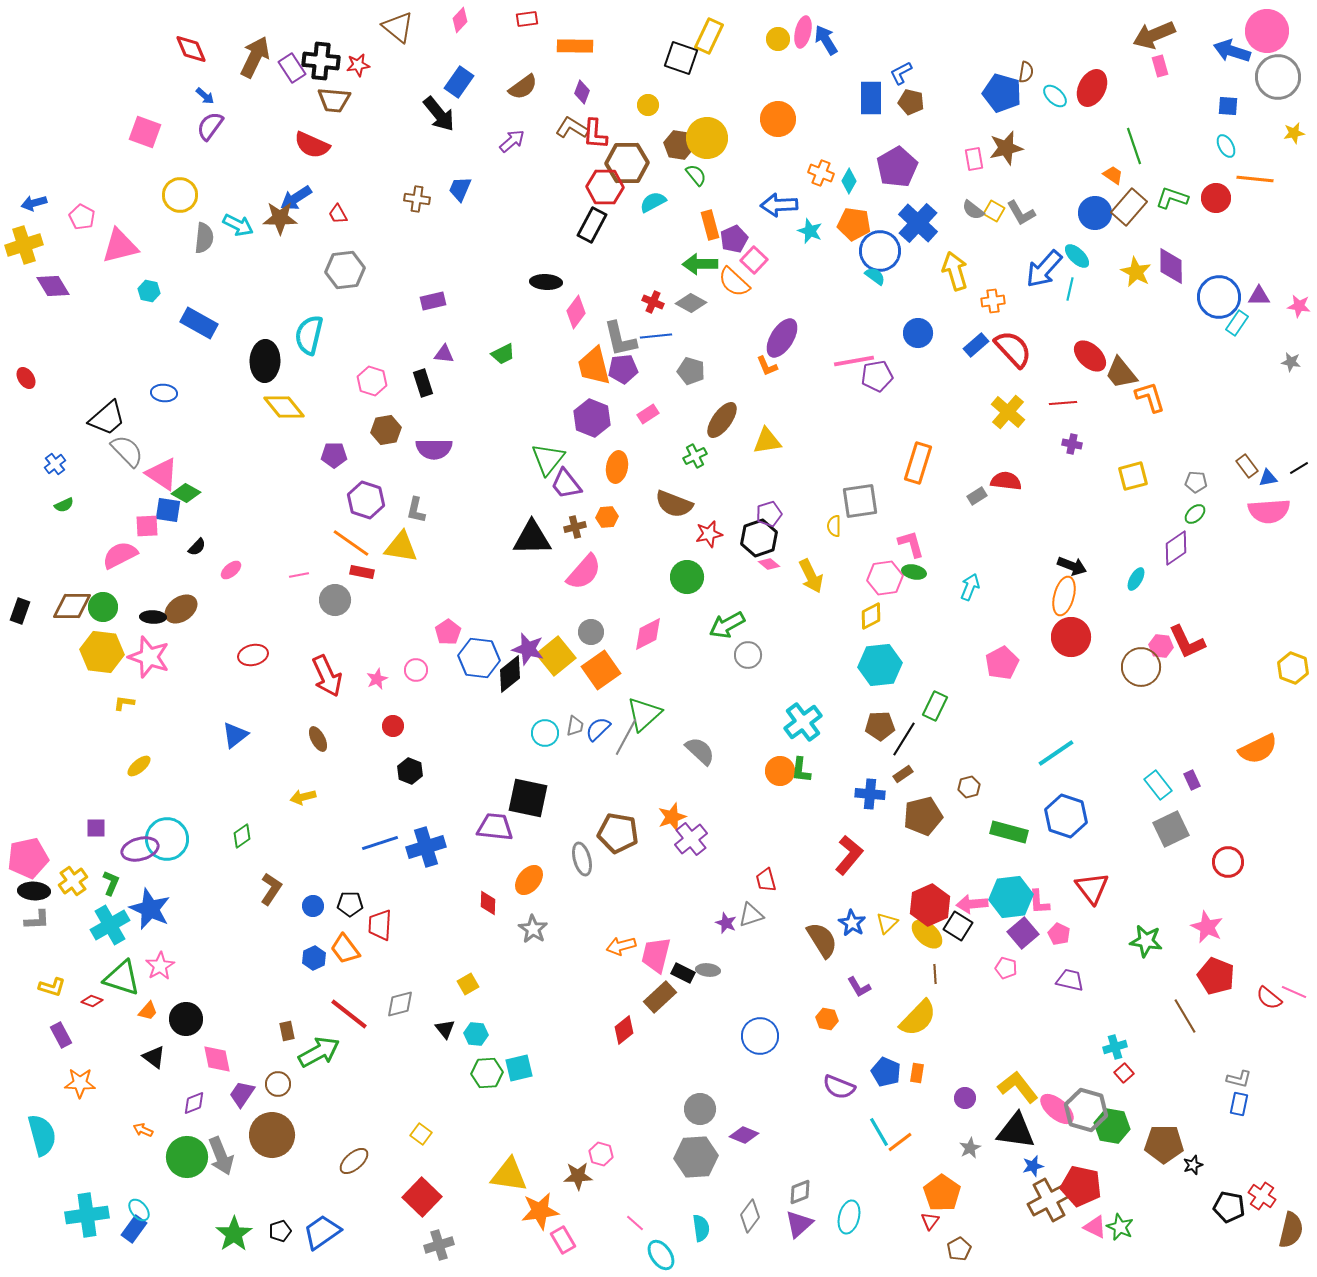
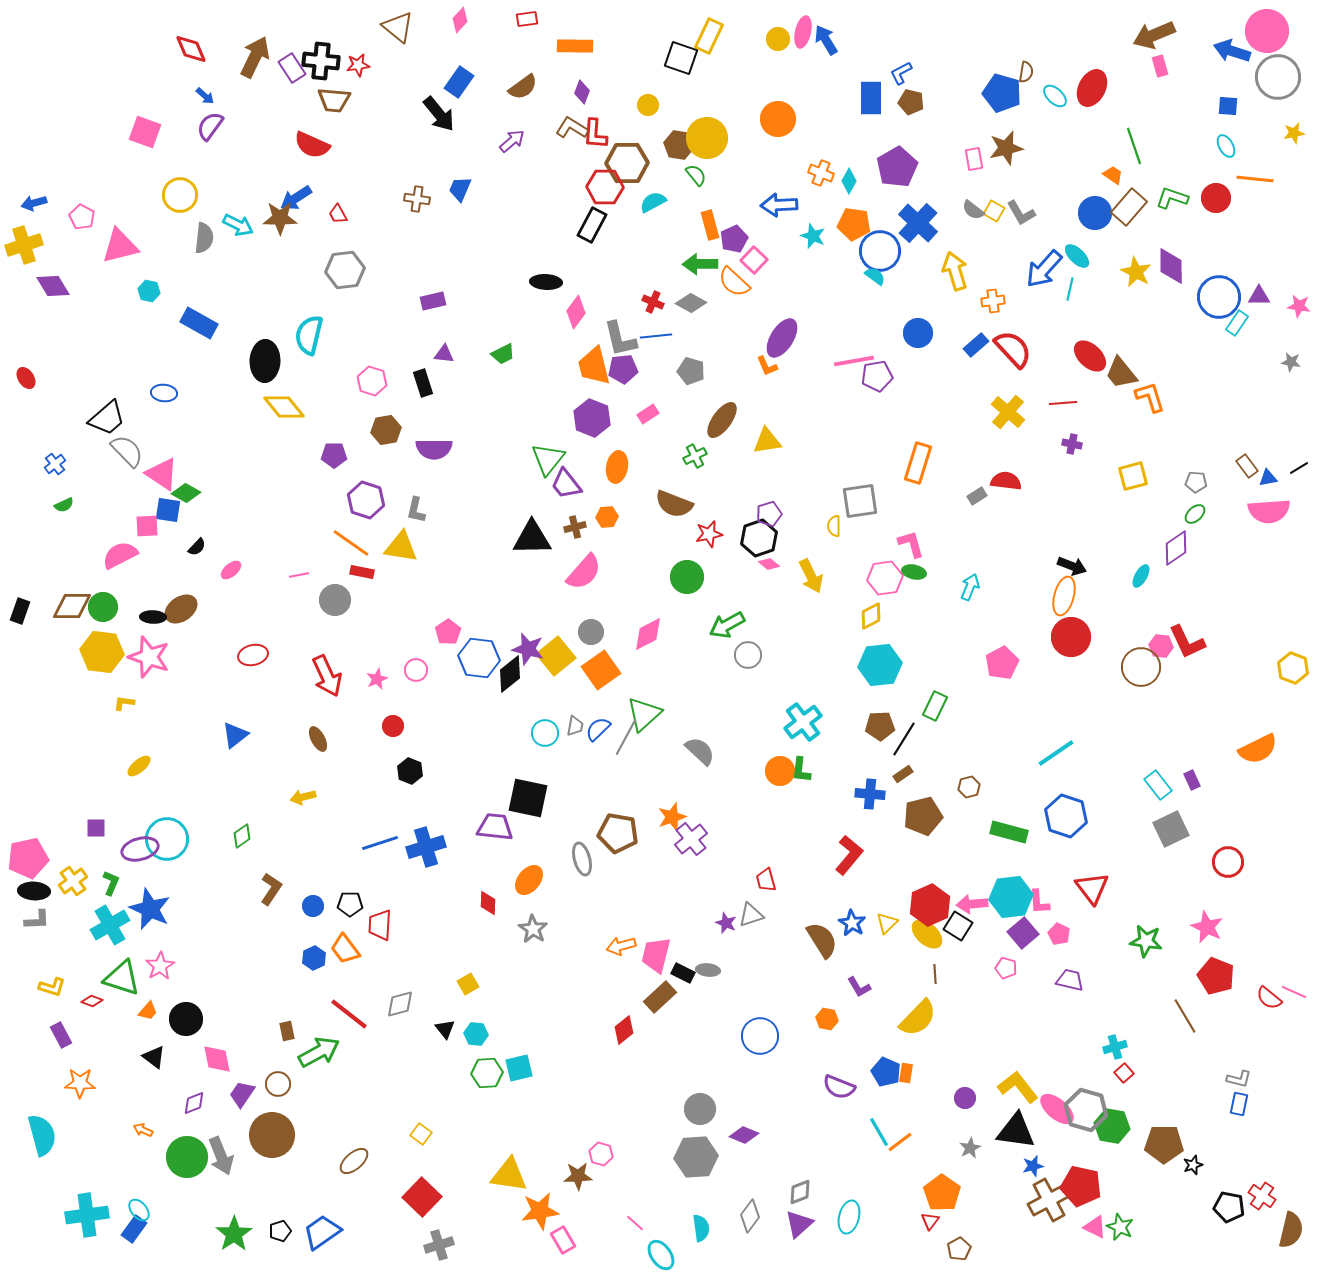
cyan star at (810, 231): moved 3 px right, 5 px down
cyan ellipse at (1136, 579): moved 5 px right, 3 px up
orange rectangle at (917, 1073): moved 11 px left
